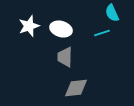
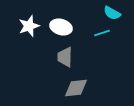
cyan semicircle: rotated 36 degrees counterclockwise
white ellipse: moved 2 px up
